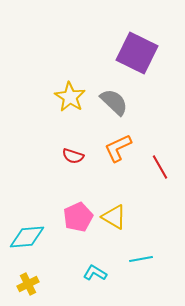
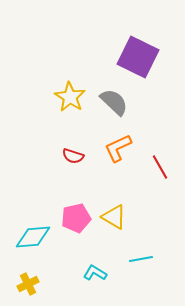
purple square: moved 1 px right, 4 px down
pink pentagon: moved 2 px left, 1 px down; rotated 12 degrees clockwise
cyan diamond: moved 6 px right
